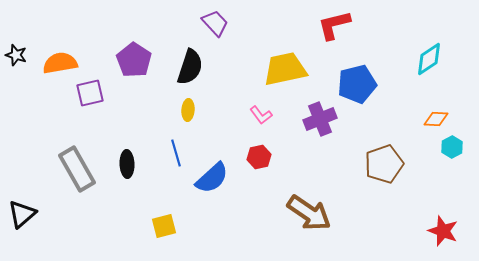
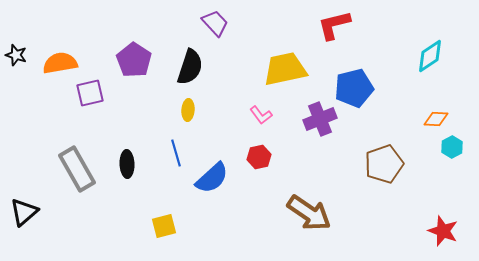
cyan diamond: moved 1 px right, 3 px up
blue pentagon: moved 3 px left, 4 px down
black triangle: moved 2 px right, 2 px up
